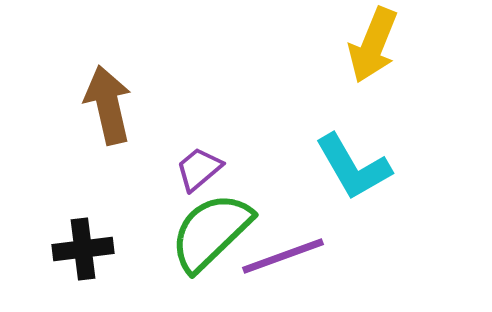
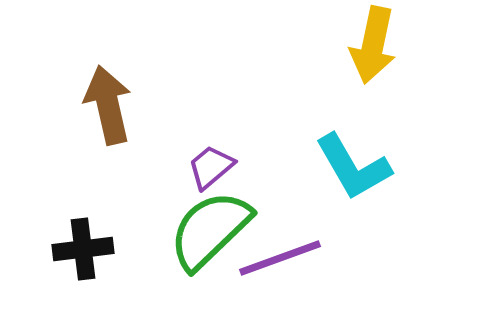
yellow arrow: rotated 10 degrees counterclockwise
purple trapezoid: moved 12 px right, 2 px up
green semicircle: moved 1 px left, 2 px up
purple line: moved 3 px left, 2 px down
